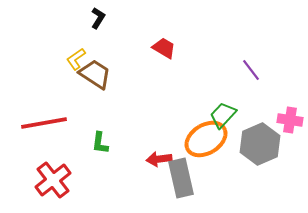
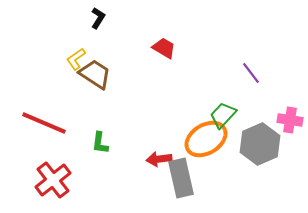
purple line: moved 3 px down
red line: rotated 33 degrees clockwise
